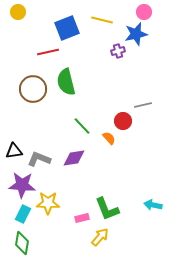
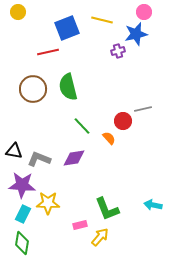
green semicircle: moved 2 px right, 5 px down
gray line: moved 4 px down
black triangle: rotated 18 degrees clockwise
pink rectangle: moved 2 px left, 7 px down
